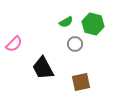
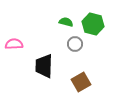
green semicircle: rotated 136 degrees counterclockwise
pink semicircle: rotated 138 degrees counterclockwise
black trapezoid: moved 1 px right, 2 px up; rotated 30 degrees clockwise
brown square: rotated 18 degrees counterclockwise
